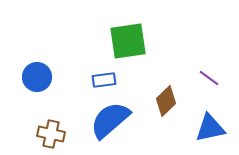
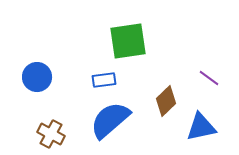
blue triangle: moved 9 px left, 1 px up
brown cross: rotated 16 degrees clockwise
